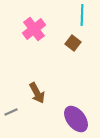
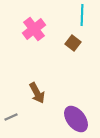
gray line: moved 5 px down
